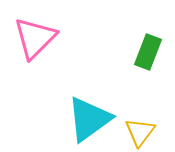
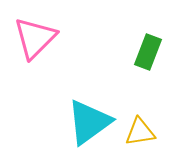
cyan triangle: moved 3 px down
yellow triangle: rotated 44 degrees clockwise
